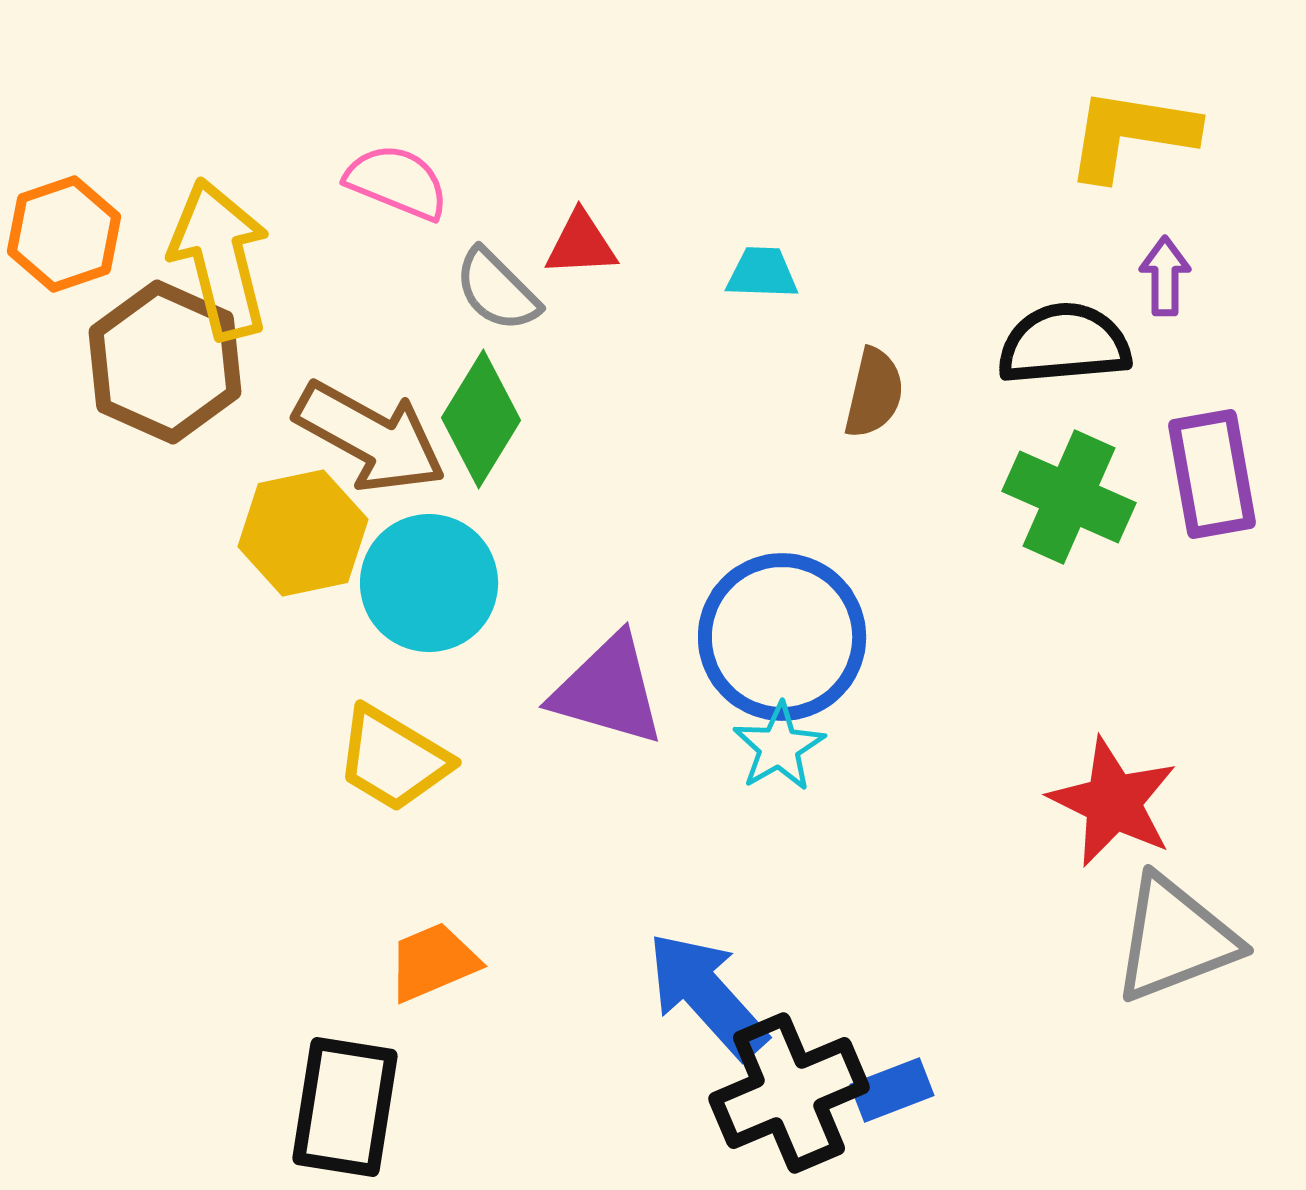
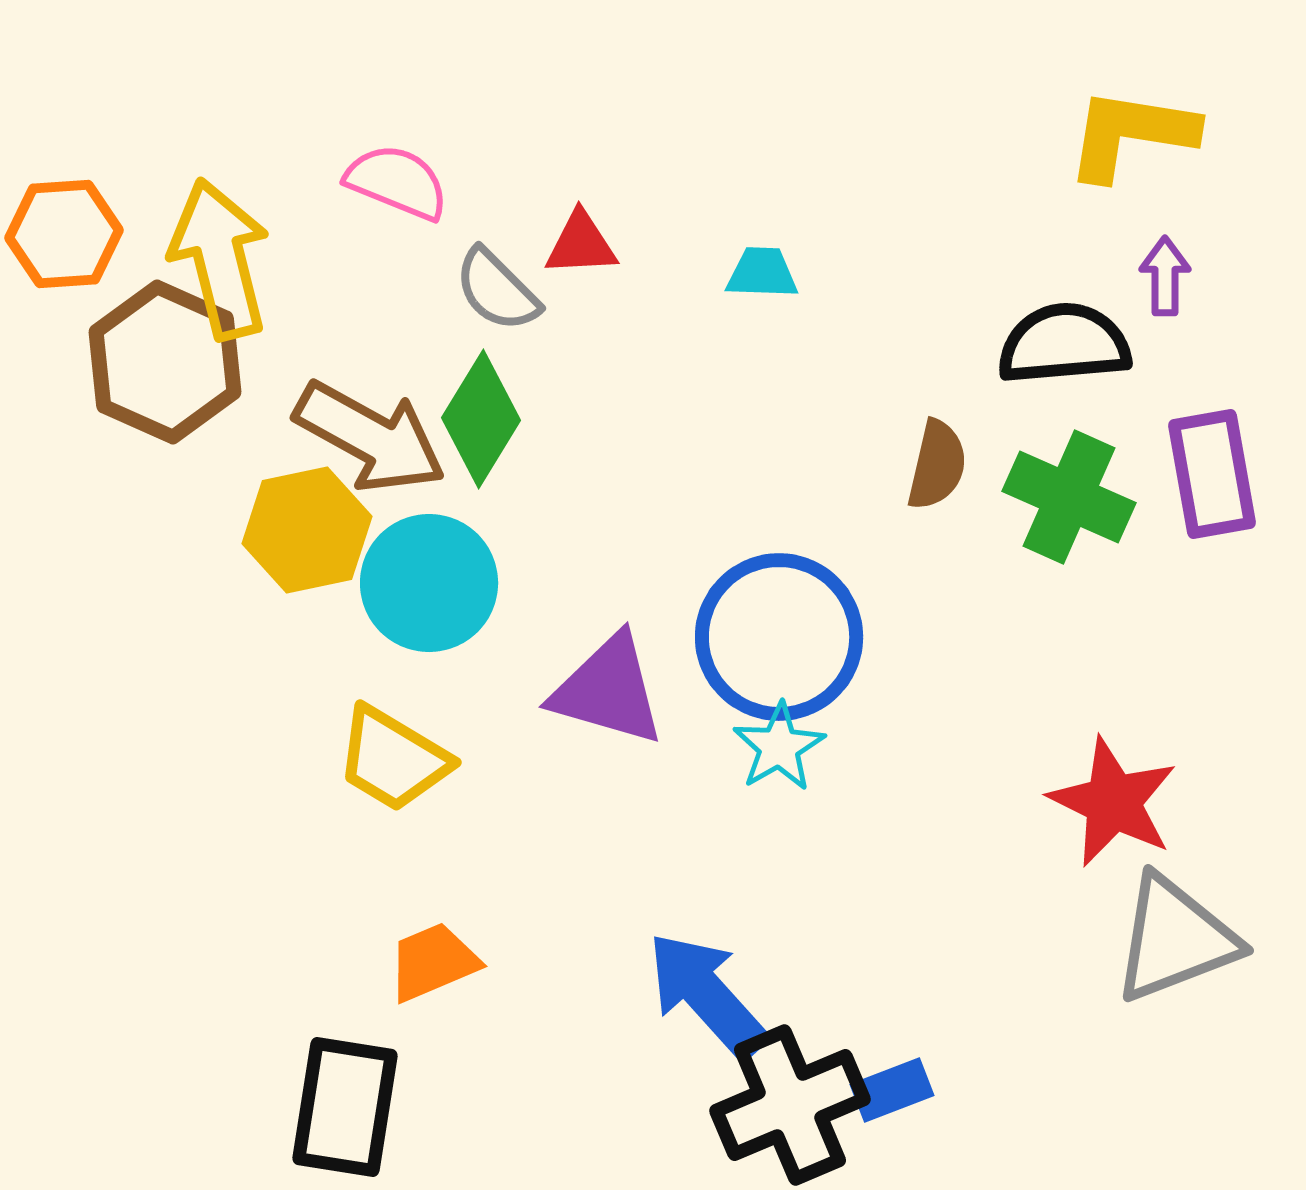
orange hexagon: rotated 15 degrees clockwise
brown semicircle: moved 63 px right, 72 px down
yellow hexagon: moved 4 px right, 3 px up
blue circle: moved 3 px left
black cross: moved 1 px right, 12 px down
